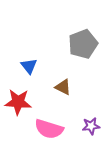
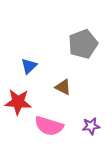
blue triangle: rotated 24 degrees clockwise
pink semicircle: moved 3 px up
